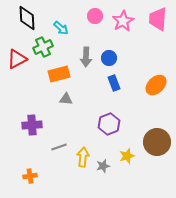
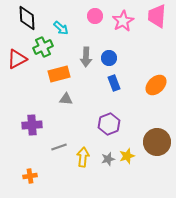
pink trapezoid: moved 1 px left, 3 px up
gray star: moved 5 px right, 7 px up
